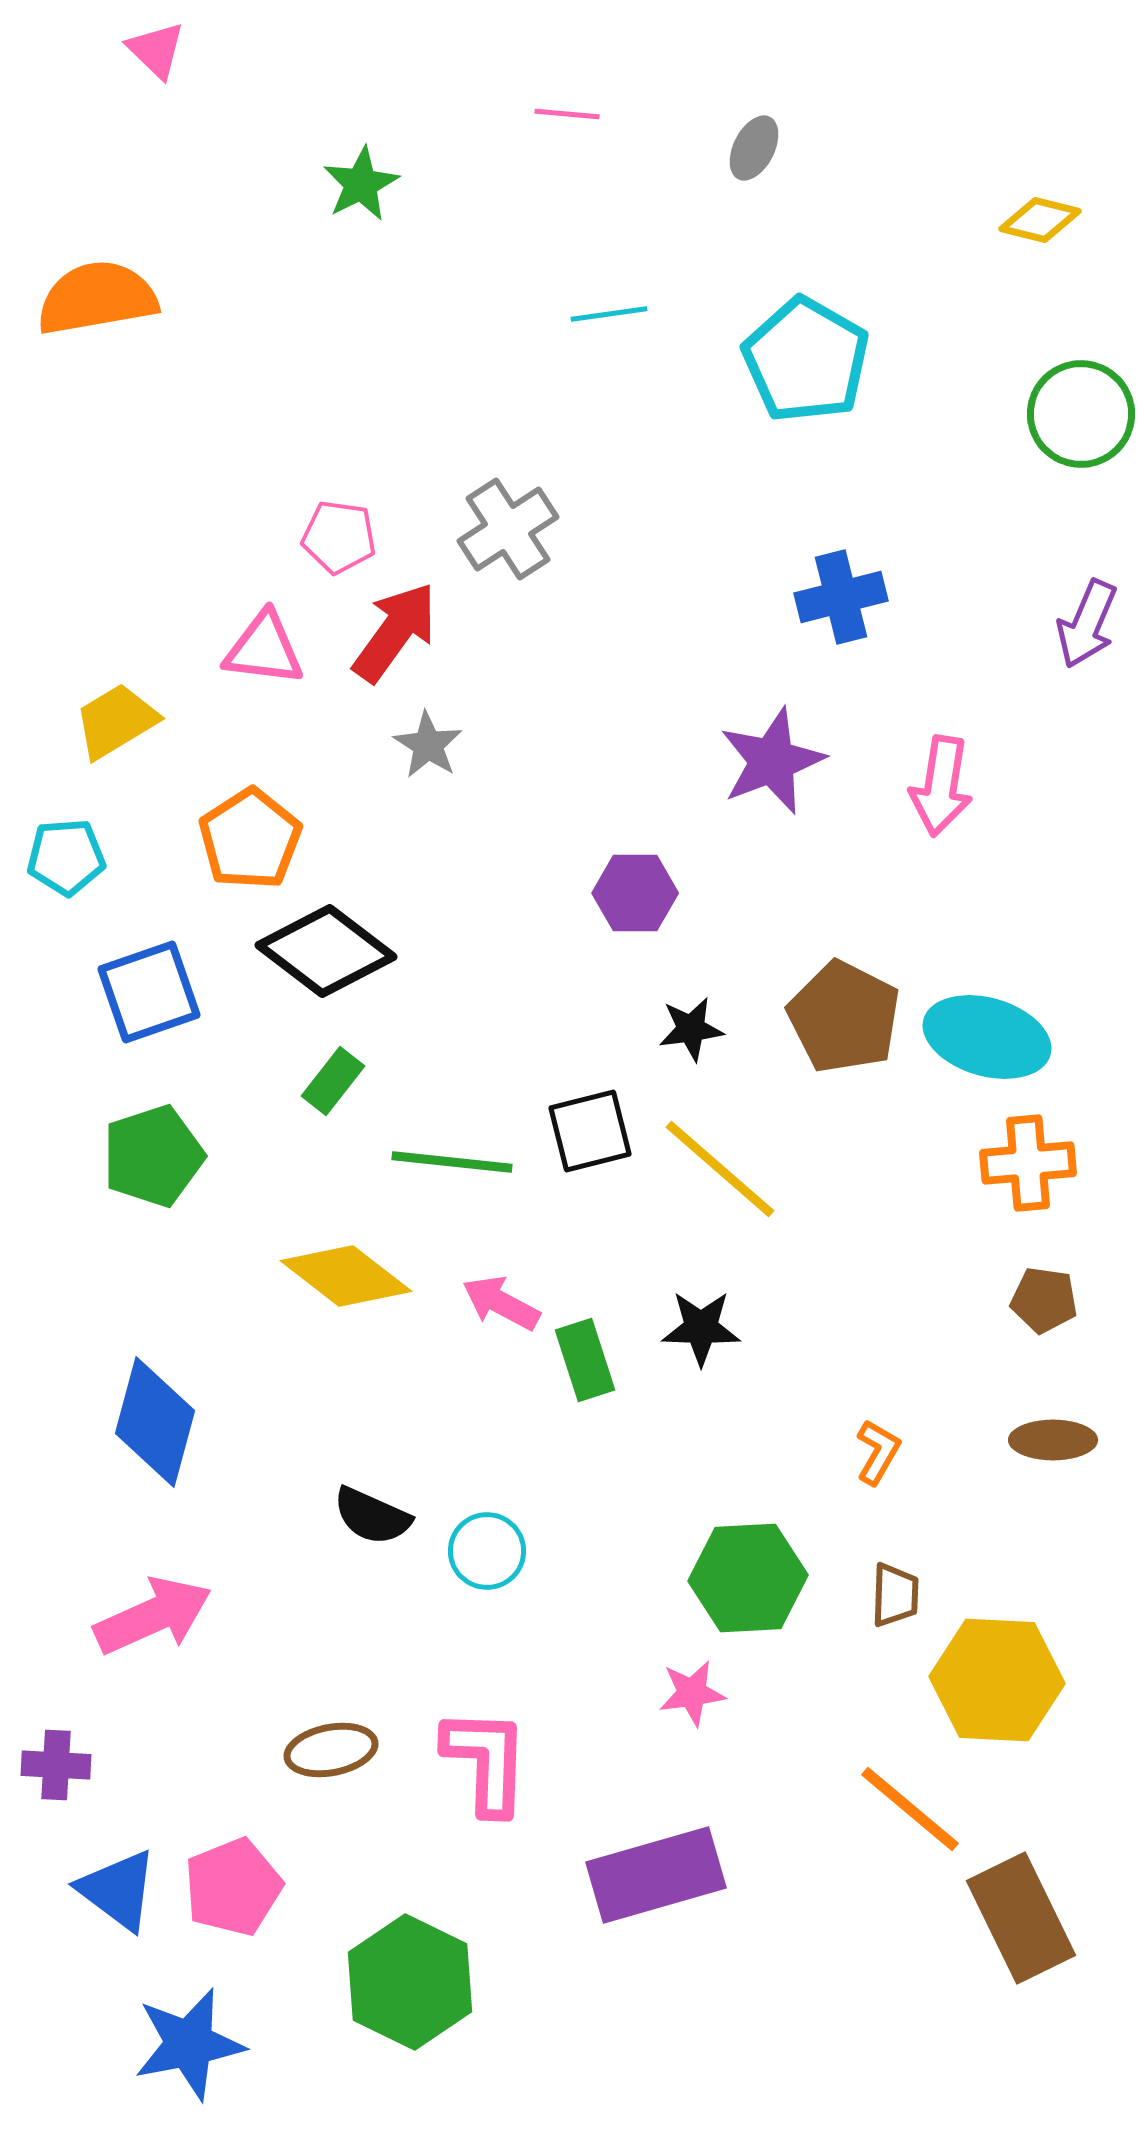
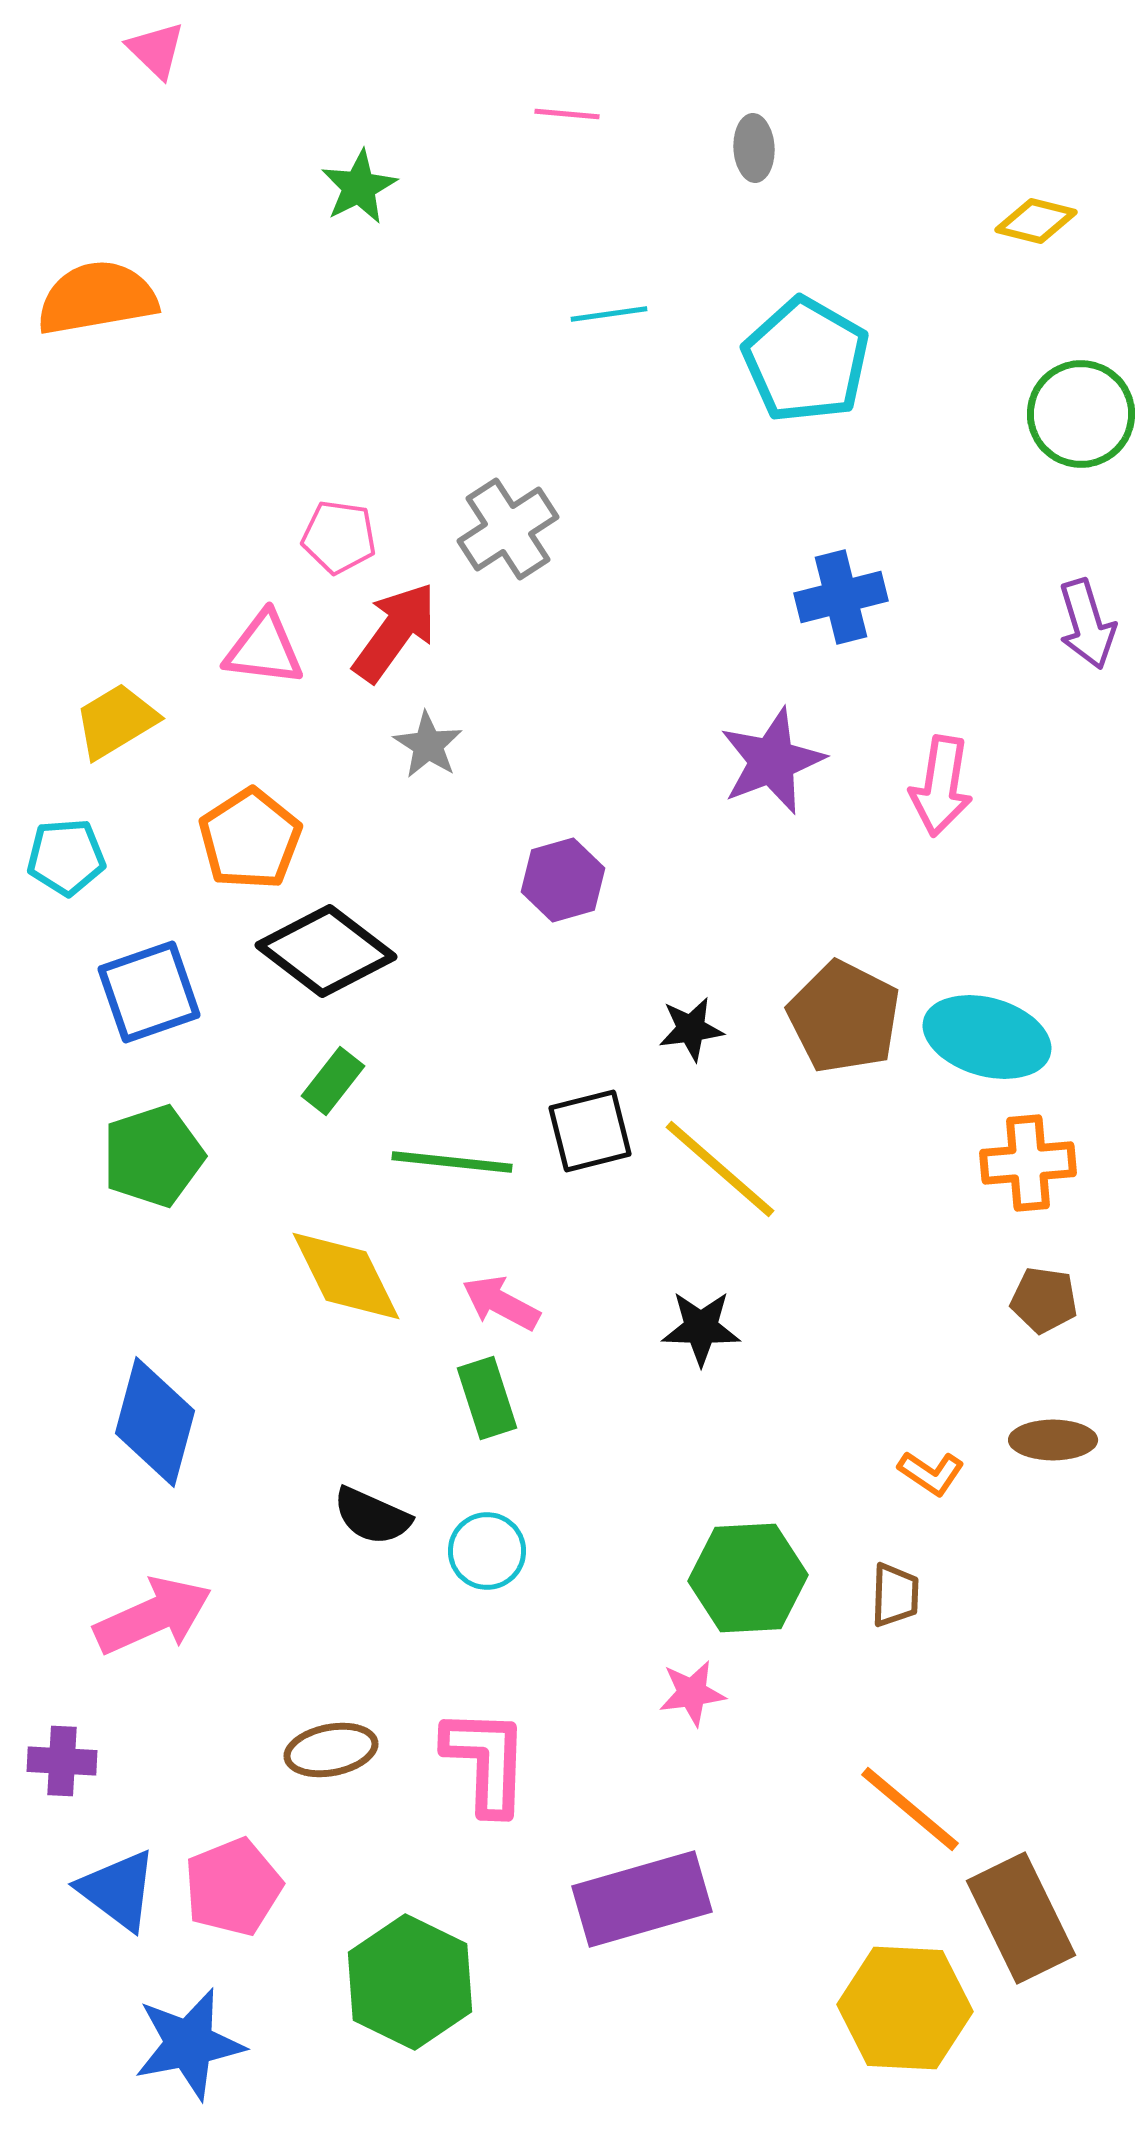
gray ellipse at (754, 148): rotated 30 degrees counterclockwise
green star at (361, 184): moved 2 px left, 3 px down
yellow diamond at (1040, 220): moved 4 px left, 1 px down
purple arrow at (1087, 624): rotated 40 degrees counterclockwise
purple hexagon at (635, 893): moved 72 px left, 13 px up; rotated 16 degrees counterclockwise
yellow diamond at (346, 1276): rotated 26 degrees clockwise
green rectangle at (585, 1360): moved 98 px left, 38 px down
orange L-shape at (878, 1452): moved 53 px right, 21 px down; rotated 94 degrees clockwise
yellow hexagon at (997, 1680): moved 92 px left, 328 px down
purple cross at (56, 1765): moved 6 px right, 4 px up
purple rectangle at (656, 1875): moved 14 px left, 24 px down
